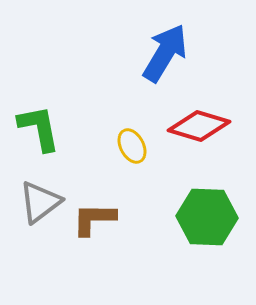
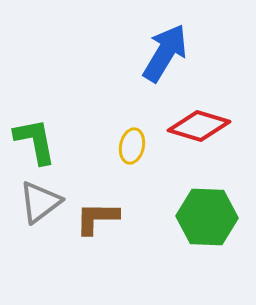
green L-shape: moved 4 px left, 13 px down
yellow ellipse: rotated 40 degrees clockwise
brown L-shape: moved 3 px right, 1 px up
